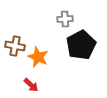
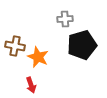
black pentagon: moved 1 px right; rotated 12 degrees clockwise
red arrow: rotated 28 degrees clockwise
